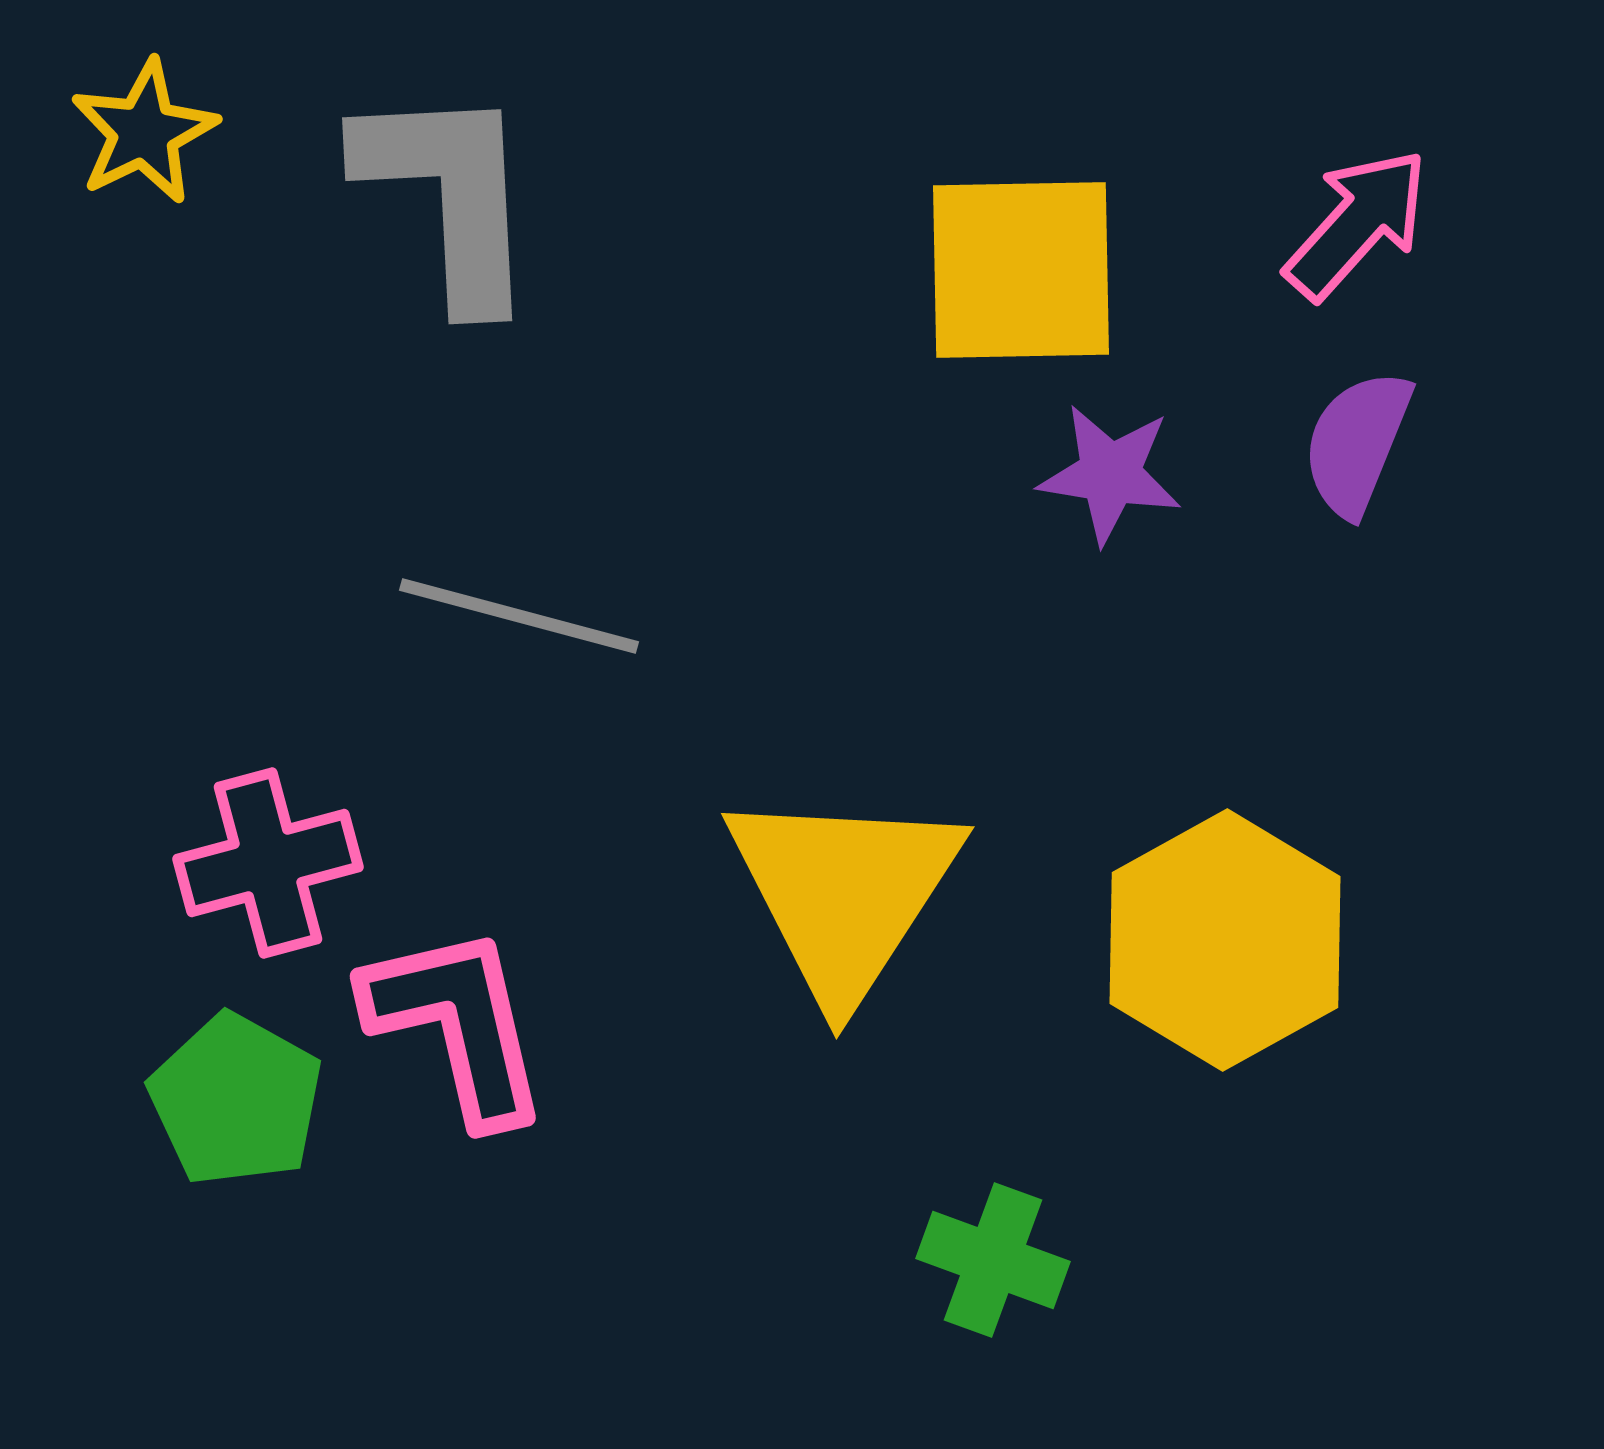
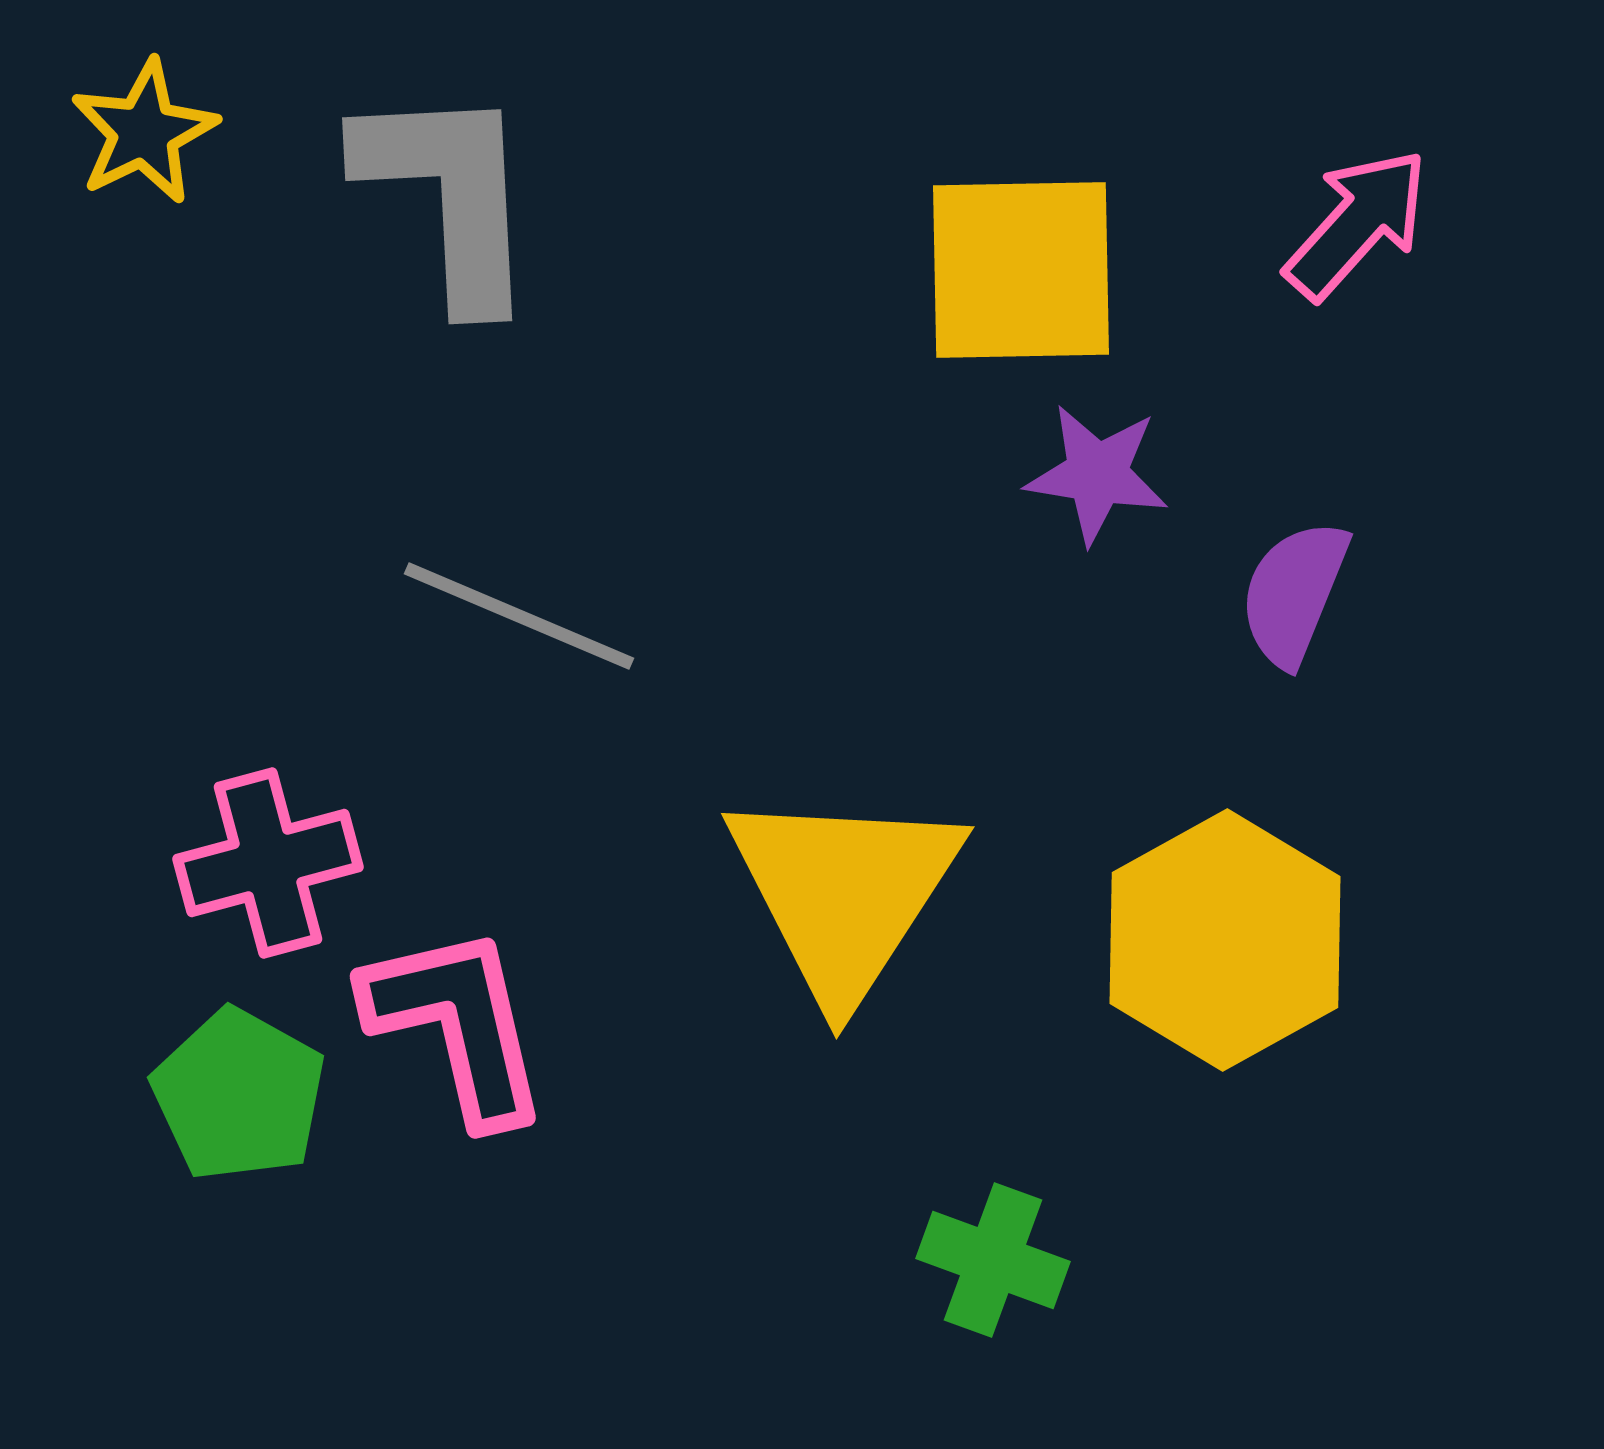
purple semicircle: moved 63 px left, 150 px down
purple star: moved 13 px left
gray line: rotated 8 degrees clockwise
green pentagon: moved 3 px right, 5 px up
